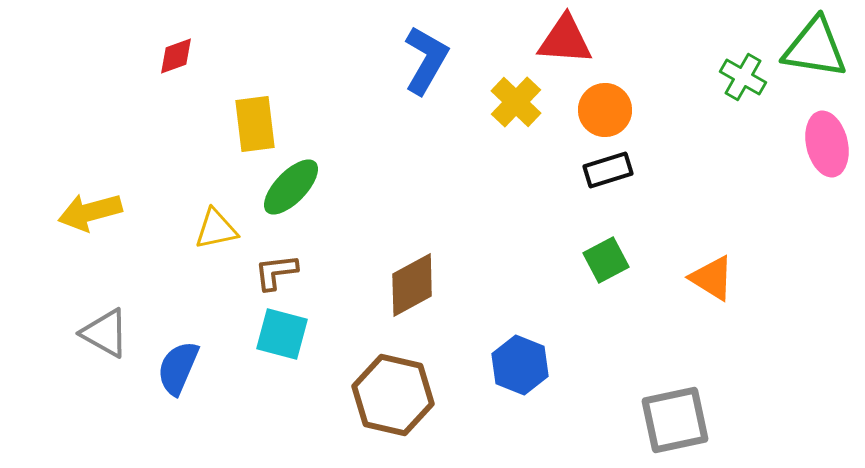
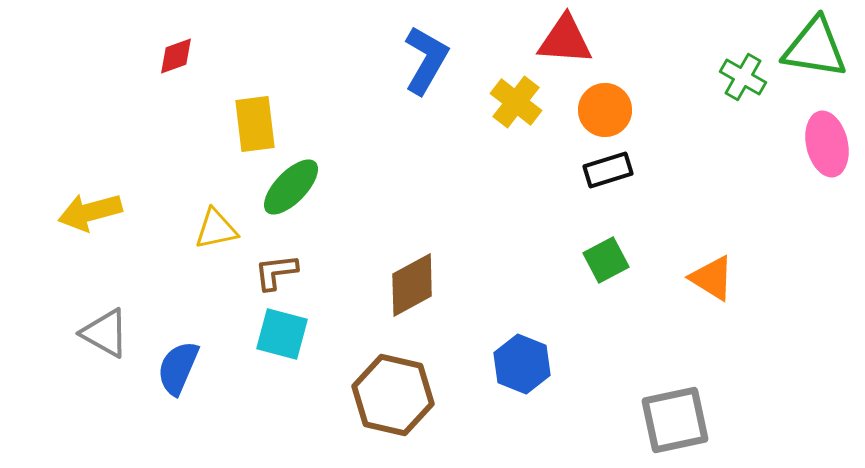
yellow cross: rotated 6 degrees counterclockwise
blue hexagon: moved 2 px right, 1 px up
